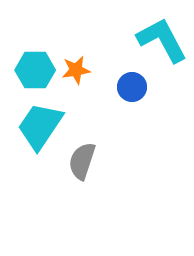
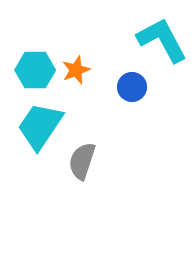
orange star: rotated 12 degrees counterclockwise
